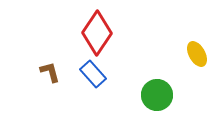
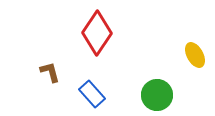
yellow ellipse: moved 2 px left, 1 px down
blue rectangle: moved 1 px left, 20 px down
